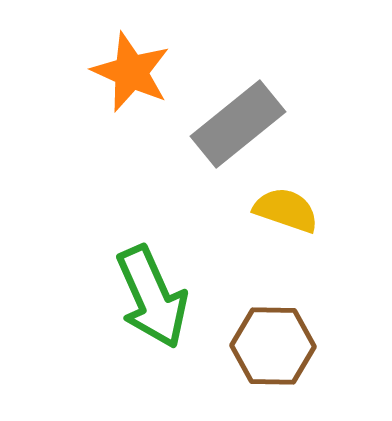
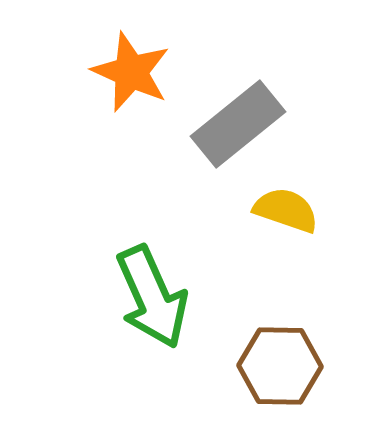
brown hexagon: moved 7 px right, 20 px down
